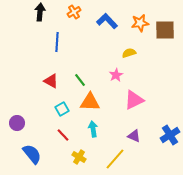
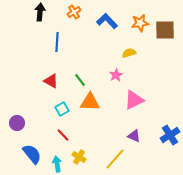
cyan arrow: moved 36 px left, 35 px down
